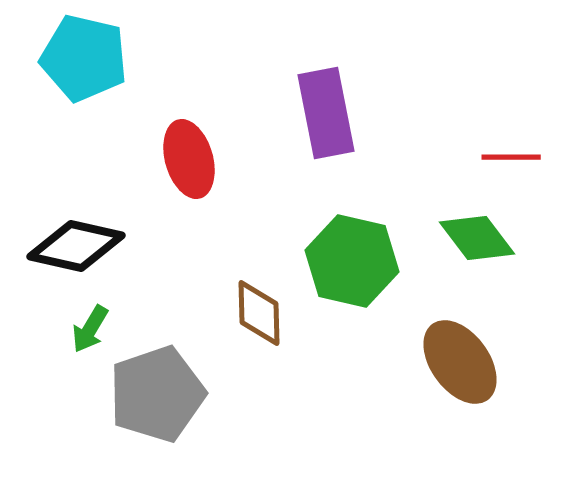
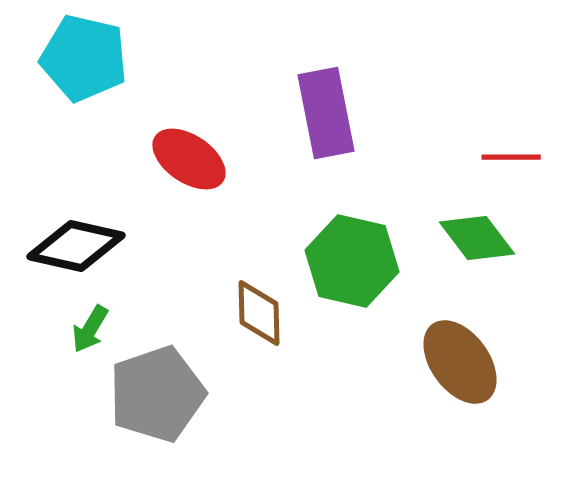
red ellipse: rotated 40 degrees counterclockwise
